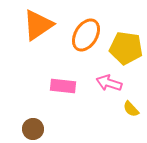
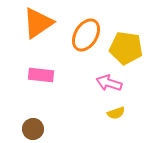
orange triangle: moved 2 px up
pink rectangle: moved 22 px left, 11 px up
yellow semicircle: moved 15 px left, 4 px down; rotated 66 degrees counterclockwise
